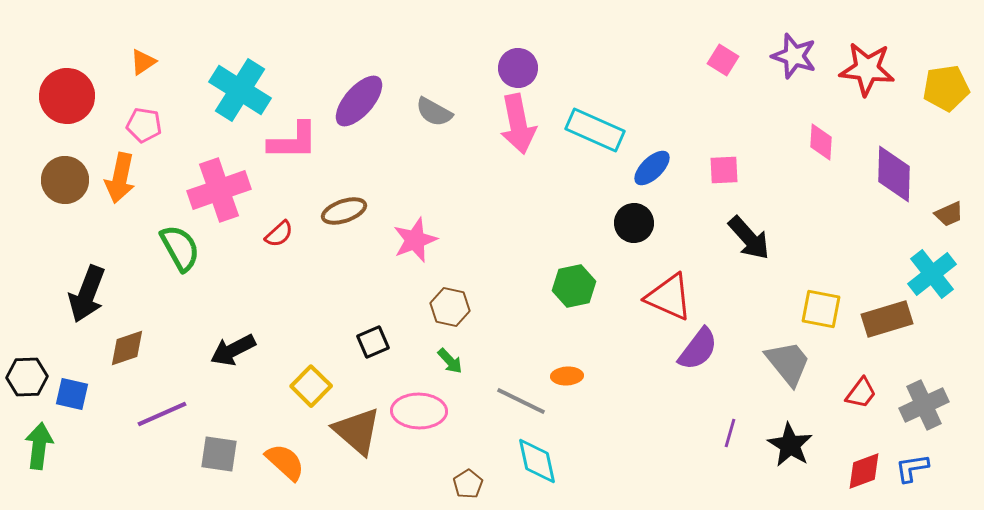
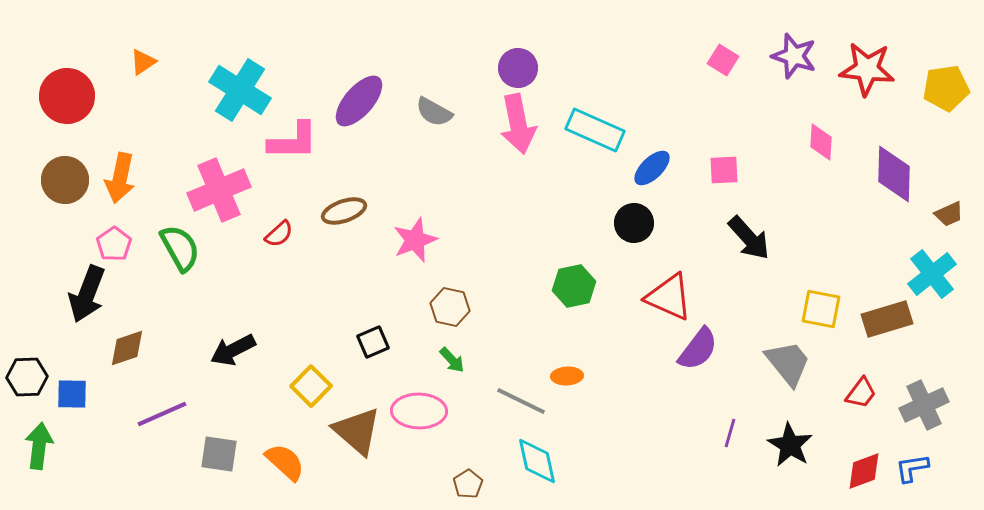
pink pentagon at (144, 125): moved 30 px left, 119 px down; rotated 28 degrees clockwise
pink cross at (219, 190): rotated 4 degrees counterclockwise
green arrow at (450, 361): moved 2 px right, 1 px up
blue square at (72, 394): rotated 12 degrees counterclockwise
